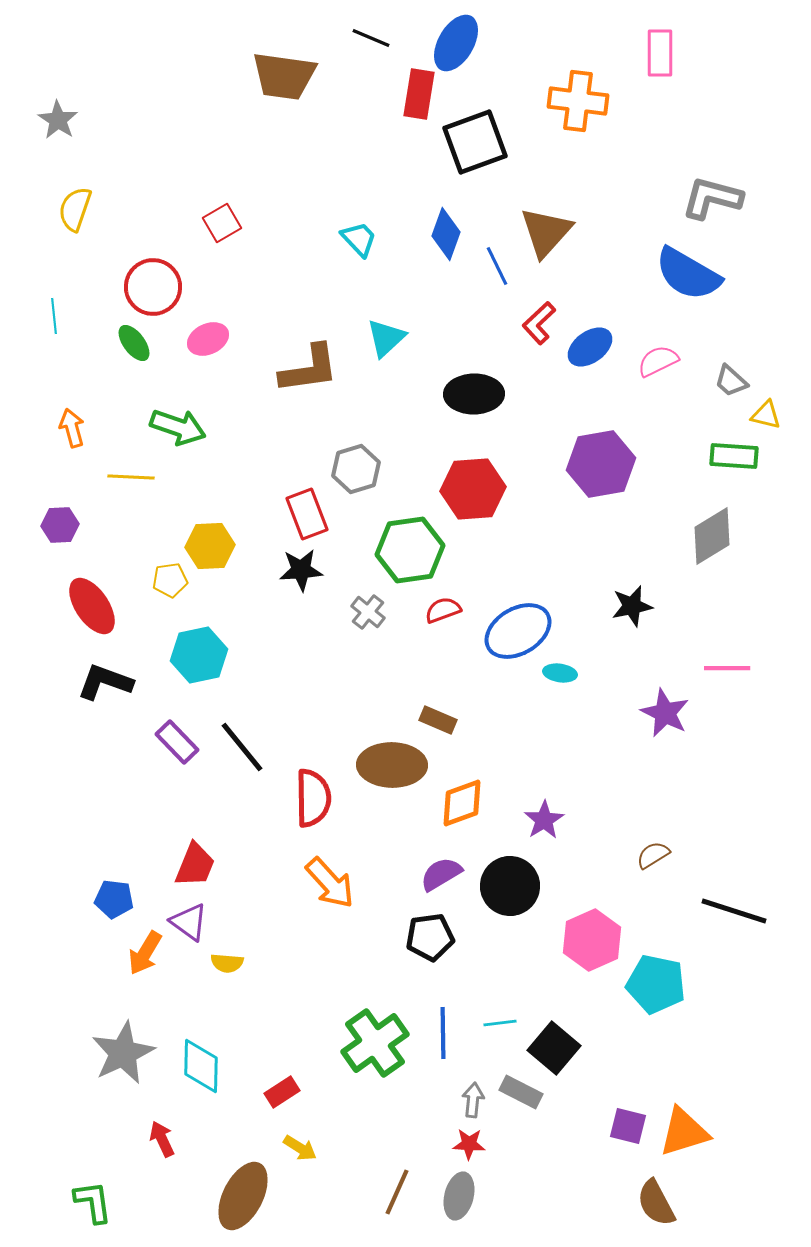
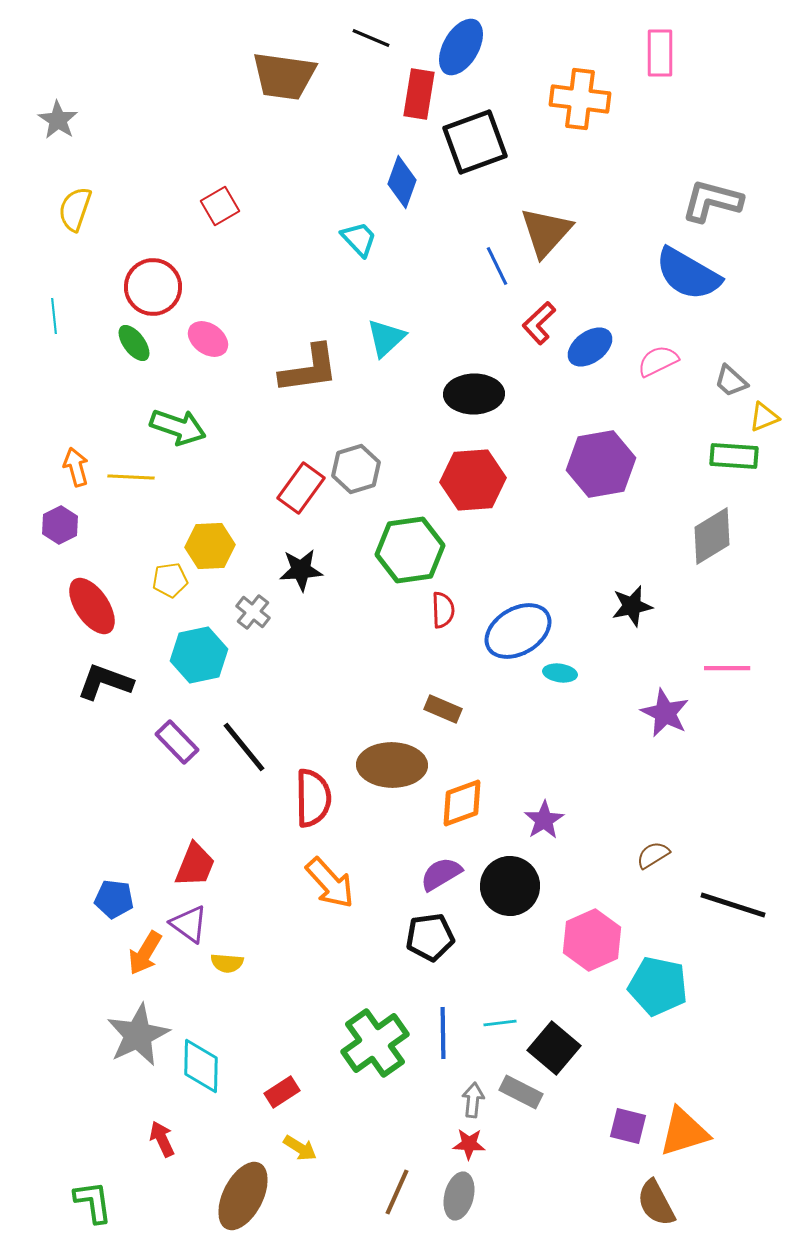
blue ellipse at (456, 43): moved 5 px right, 4 px down
orange cross at (578, 101): moved 2 px right, 2 px up
gray L-shape at (712, 198): moved 3 px down
red square at (222, 223): moved 2 px left, 17 px up
blue diamond at (446, 234): moved 44 px left, 52 px up
pink ellipse at (208, 339): rotated 60 degrees clockwise
yellow triangle at (766, 415): moved 2 px left, 2 px down; rotated 36 degrees counterclockwise
orange arrow at (72, 428): moved 4 px right, 39 px down
red hexagon at (473, 489): moved 9 px up
red rectangle at (307, 514): moved 6 px left, 26 px up; rotated 57 degrees clockwise
purple hexagon at (60, 525): rotated 24 degrees counterclockwise
red semicircle at (443, 610): rotated 108 degrees clockwise
gray cross at (368, 612): moved 115 px left
brown rectangle at (438, 720): moved 5 px right, 11 px up
black line at (242, 747): moved 2 px right
black line at (734, 911): moved 1 px left, 6 px up
purple triangle at (189, 922): moved 2 px down
cyan pentagon at (656, 984): moved 2 px right, 2 px down
gray star at (123, 1053): moved 15 px right, 18 px up
